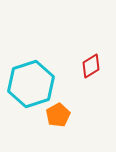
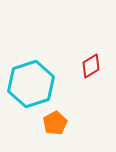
orange pentagon: moved 3 px left, 8 px down
